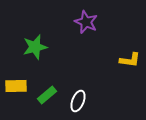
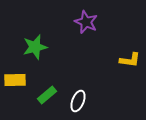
yellow rectangle: moved 1 px left, 6 px up
